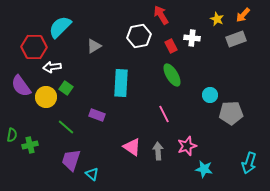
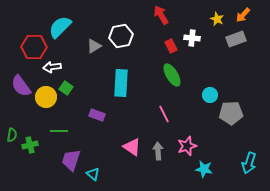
white hexagon: moved 18 px left
green line: moved 7 px left, 4 px down; rotated 42 degrees counterclockwise
cyan triangle: moved 1 px right
